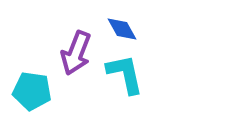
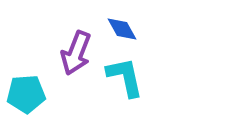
cyan L-shape: moved 3 px down
cyan pentagon: moved 6 px left, 3 px down; rotated 12 degrees counterclockwise
